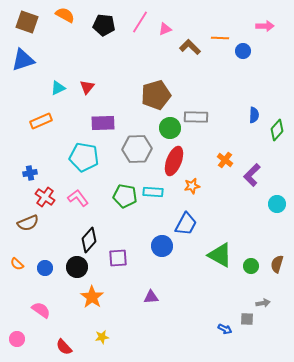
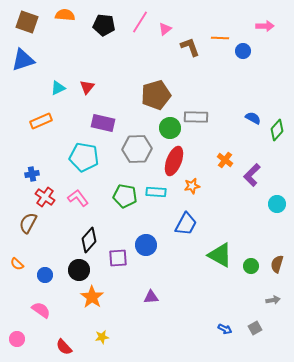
orange semicircle at (65, 15): rotated 24 degrees counterclockwise
pink triangle at (165, 29): rotated 16 degrees counterclockwise
brown L-shape at (190, 47): rotated 25 degrees clockwise
blue semicircle at (254, 115): moved 1 px left, 3 px down; rotated 63 degrees counterclockwise
purple rectangle at (103, 123): rotated 15 degrees clockwise
blue cross at (30, 173): moved 2 px right, 1 px down
cyan rectangle at (153, 192): moved 3 px right
brown semicircle at (28, 223): rotated 140 degrees clockwise
blue circle at (162, 246): moved 16 px left, 1 px up
black circle at (77, 267): moved 2 px right, 3 px down
blue circle at (45, 268): moved 7 px down
gray arrow at (263, 303): moved 10 px right, 3 px up
gray square at (247, 319): moved 8 px right, 9 px down; rotated 32 degrees counterclockwise
